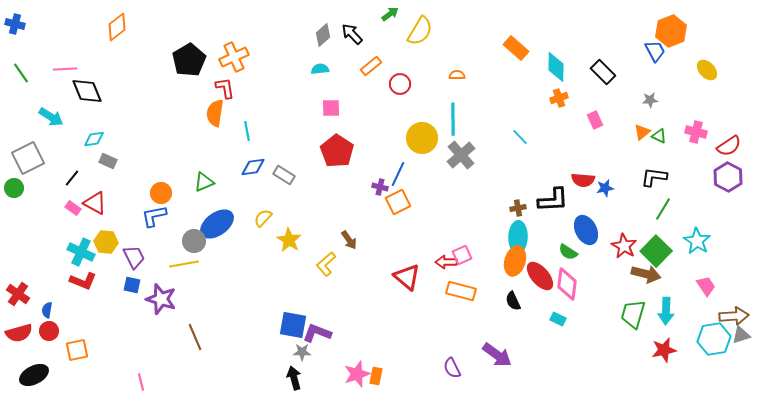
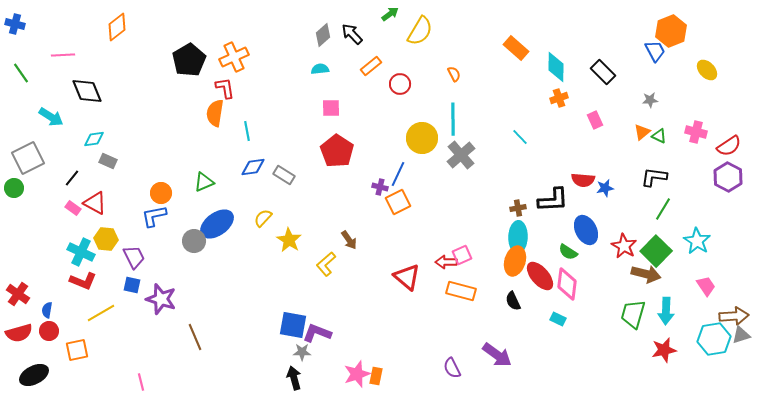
pink line at (65, 69): moved 2 px left, 14 px up
orange semicircle at (457, 75): moved 3 px left, 1 px up; rotated 63 degrees clockwise
yellow hexagon at (106, 242): moved 3 px up
yellow line at (184, 264): moved 83 px left, 49 px down; rotated 20 degrees counterclockwise
